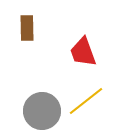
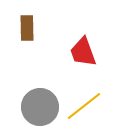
yellow line: moved 2 px left, 5 px down
gray circle: moved 2 px left, 4 px up
